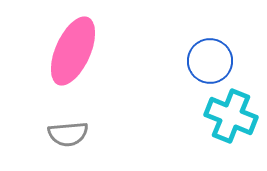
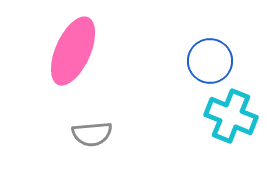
gray semicircle: moved 24 px right
